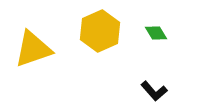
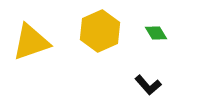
yellow triangle: moved 2 px left, 7 px up
black L-shape: moved 6 px left, 6 px up
